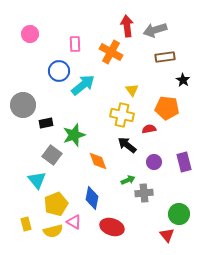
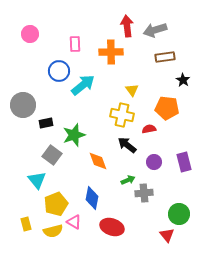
orange cross: rotated 30 degrees counterclockwise
